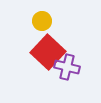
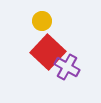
purple cross: rotated 15 degrees clockwise
